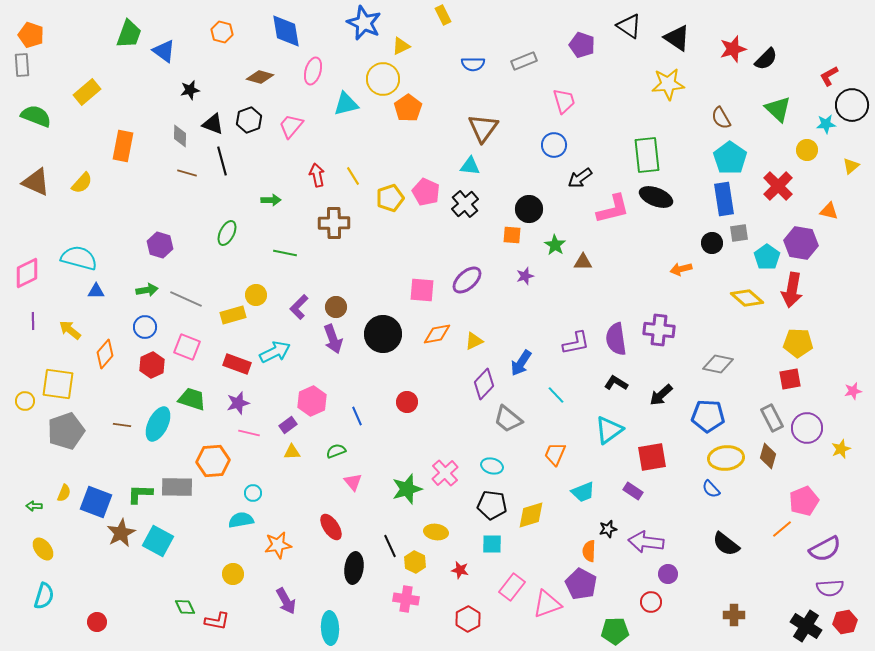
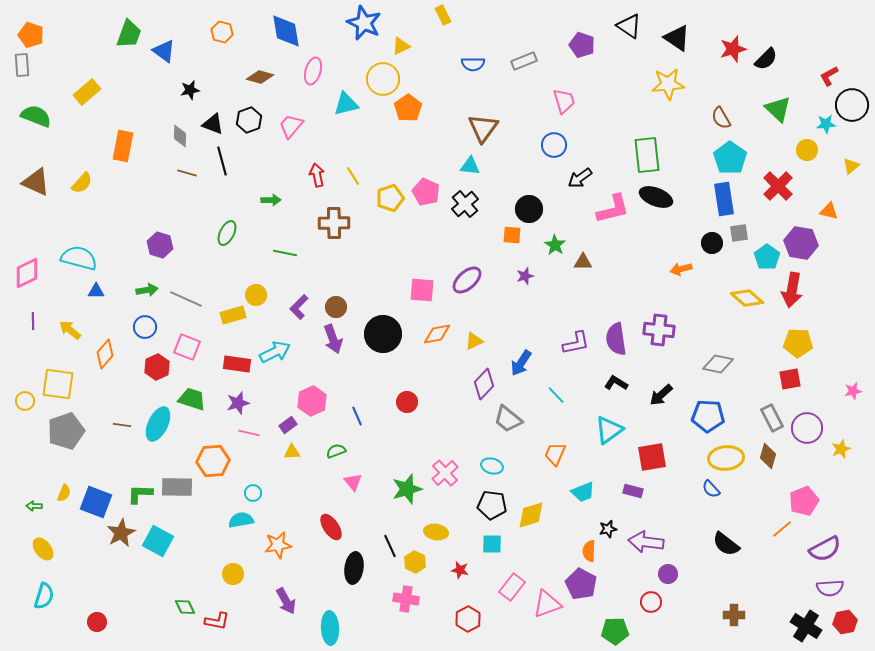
red rectangle at (237, 364): rotated 12 degrees counterclockwise
red hexagon at (152, 365): moved 5 px right, 2 px down
purple rectangle at (633, 491): rotated 18 degrees counterclockwise
